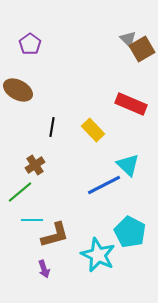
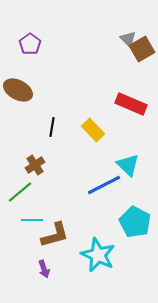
cyan pentagon: moved 5 px right, 10 px up
